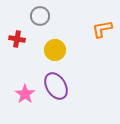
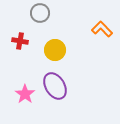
gray circle: moved 3 px up
orange L-shape: rotated 55 degrees clockwise
red cross: moved 3 px right, 2 px down
purple ellipse: moved 1 px left
